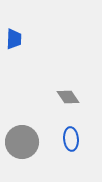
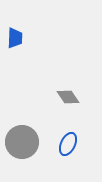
blue trapezoid: moved 1 px right, 1 px up
blue ellipse: moved 3 px left, 5 px down; rotated 30 degrees clockwise
